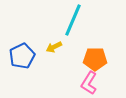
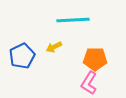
cyan line: rotated 64 degrees clockwise
